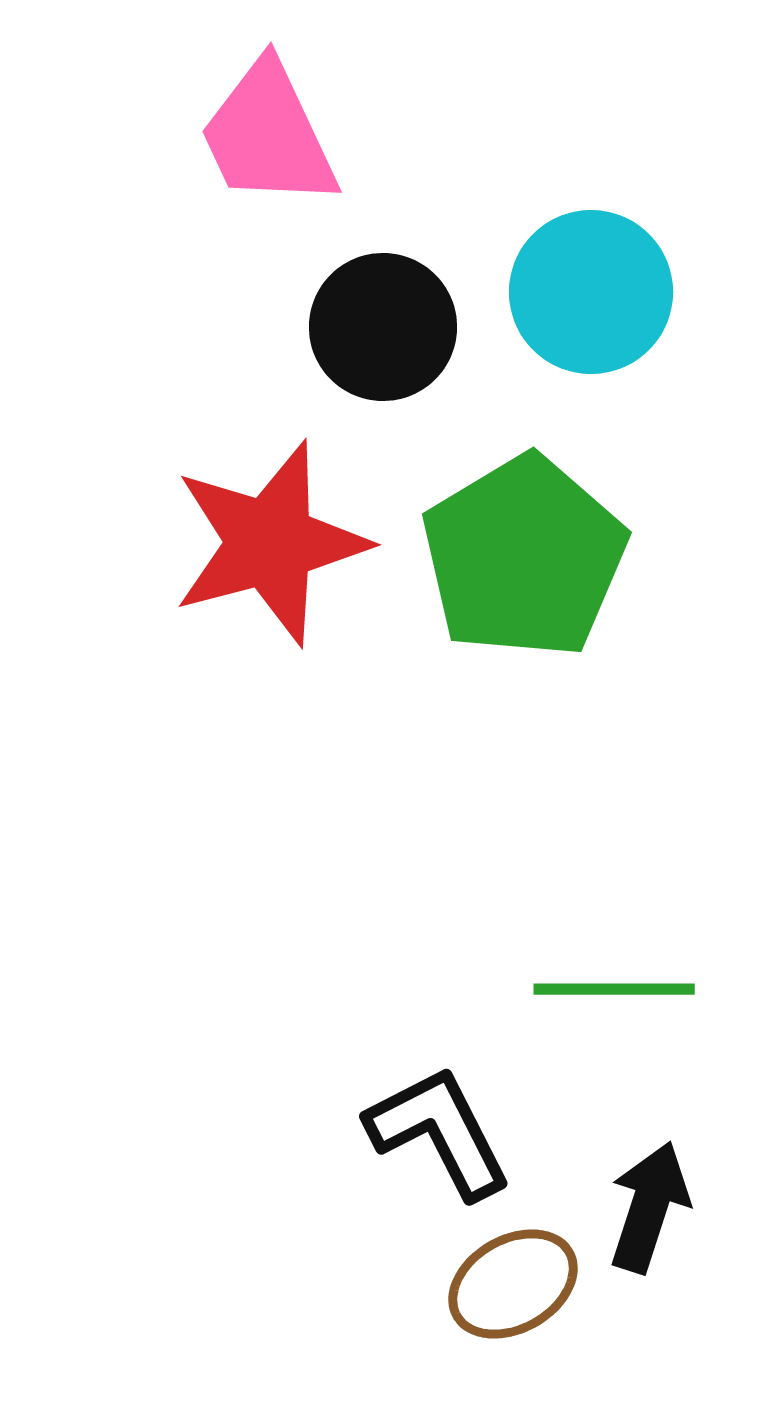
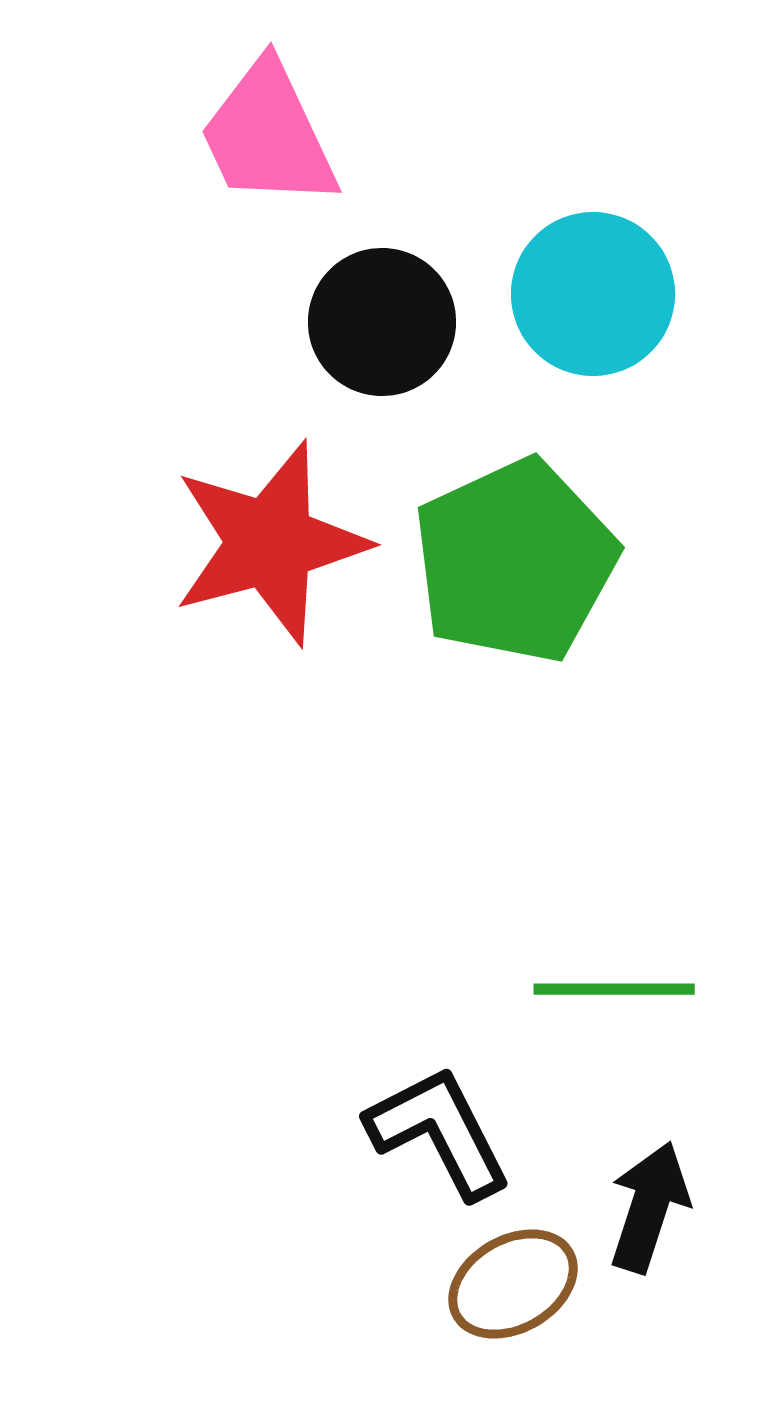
cyan circle: moved 2 px right, 2 px down
black circle: moved 1 px left, 5 px up
green pentagon: moved 9 px left, 4 px down; rotated 6 degrees clockwise
